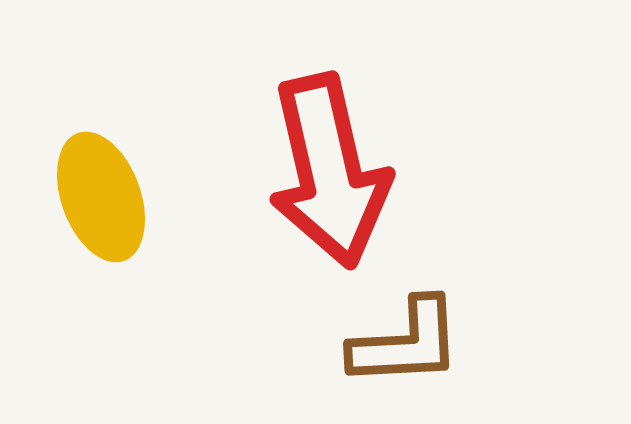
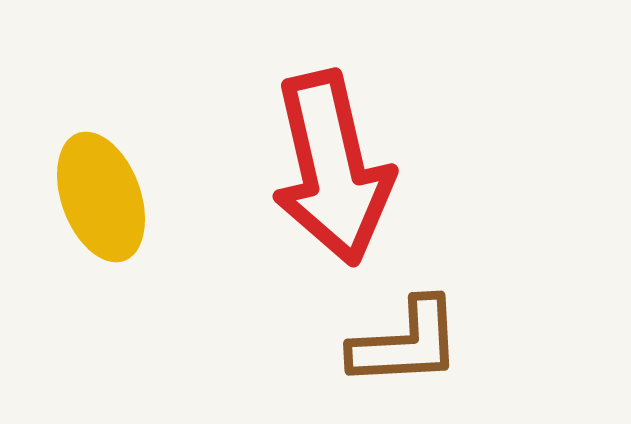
red arrow: moved 3 px right, 3 px up
